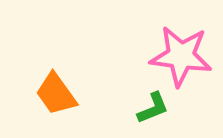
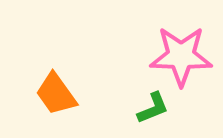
pink star: rotated 6 degrees counterclockwise
